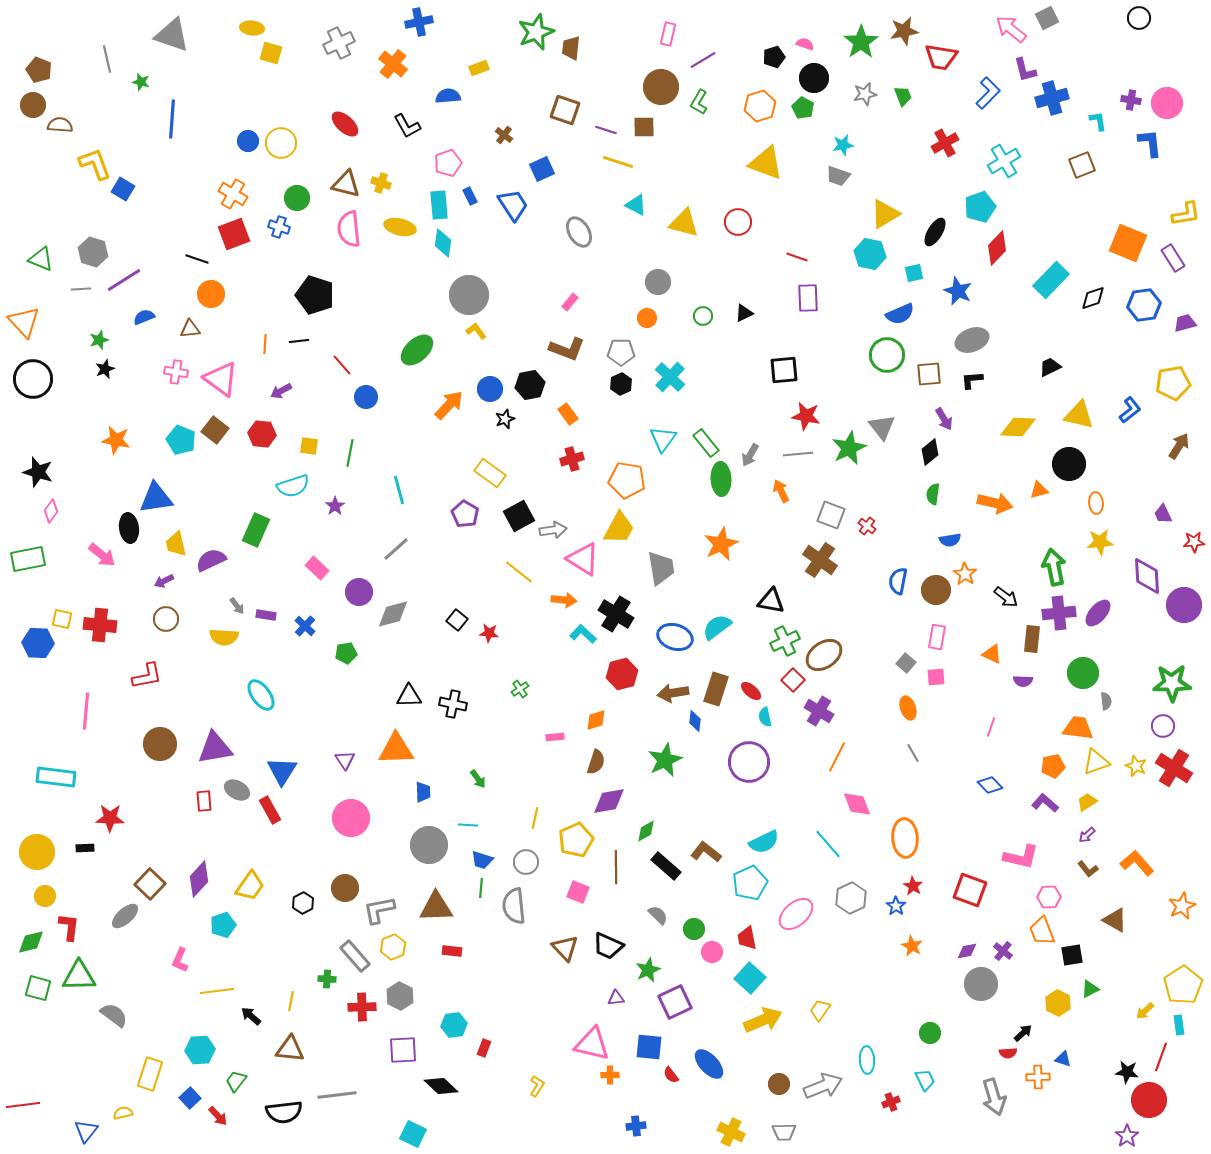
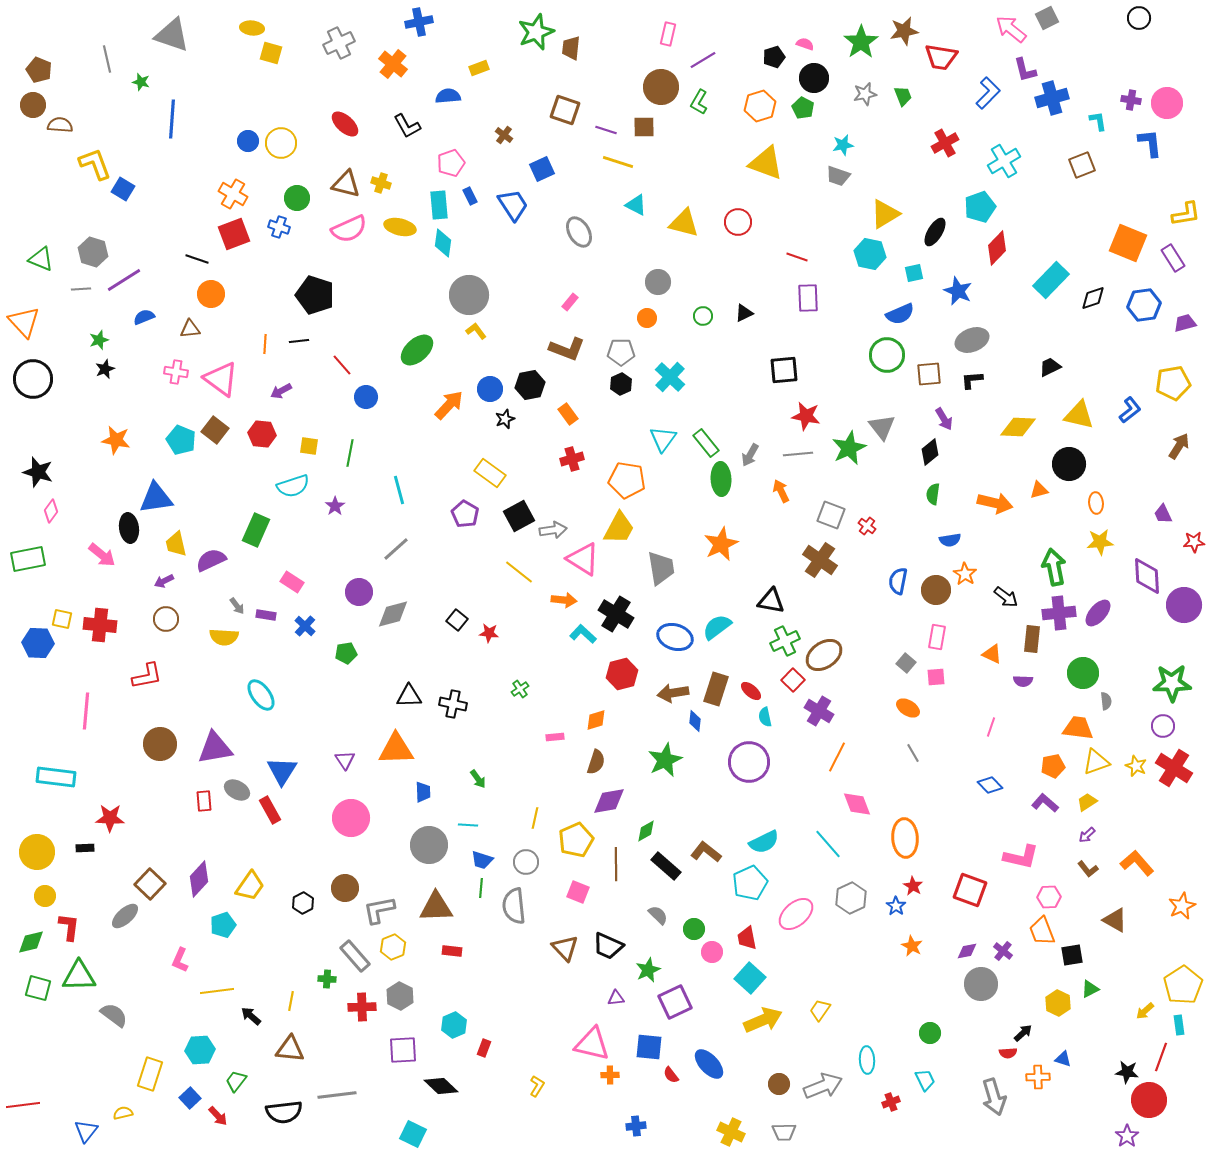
pink pentagon at (448, 163): moved 3 px right
pink semicircle at (349, 229): rotated 108 degrees counterclockwise
pink rectangle at (317, 568): moved 25 px left, 14 px down; rotated 10 degrees counterclockwise
orange ellipse at (908, 708): rotated 40 degrees counterclockwise
brown line at (616, 867): moved 3 px up
cyan hexagon at (454, 1025): rotated 15 degrees counterclockwise
